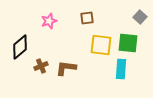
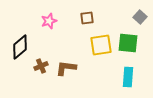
yellow square: rotated 15 degrees counterclockwise
cyan rectangle: moved 7 px right, 8 px down
